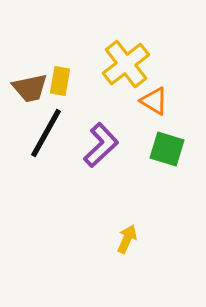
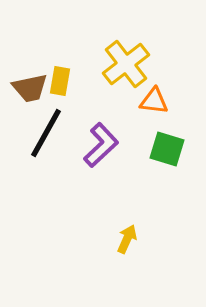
orange triangle: rotated 24 degrees counterclockwise
